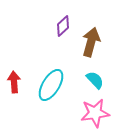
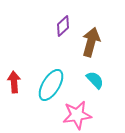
pink star: moved 18 px left, 2 px down
